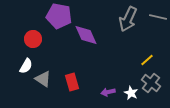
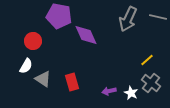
red circle: moved 2 px down
purple arrow: moved 1 px right, 1 px up
